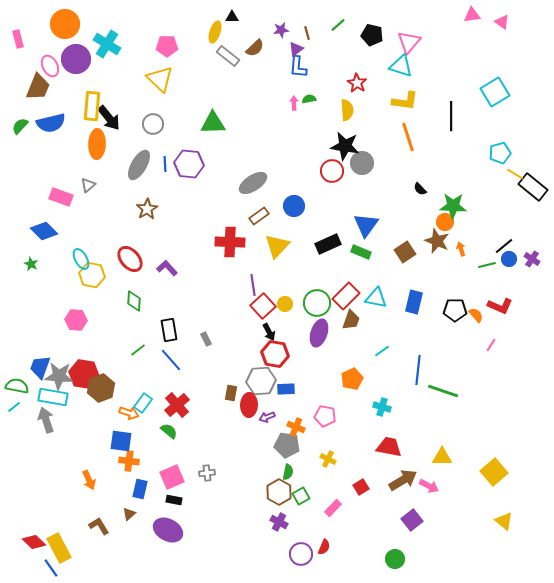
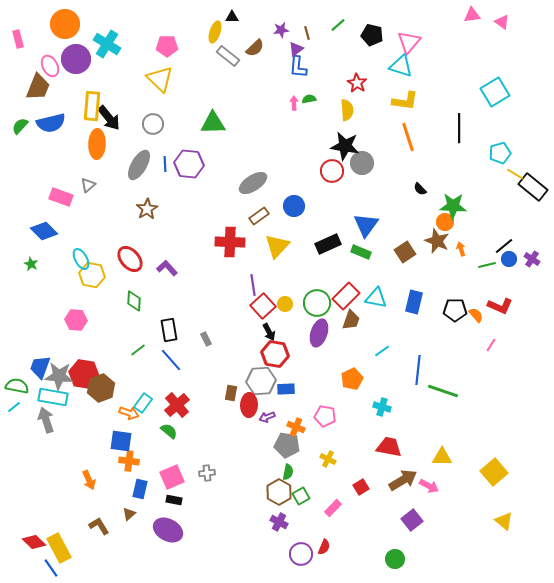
black line at (451, 116): moved 8 px right, 12 px down
